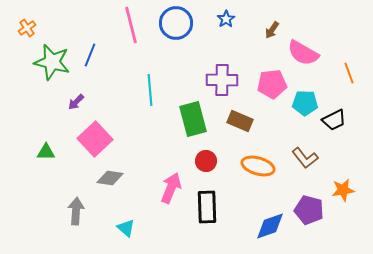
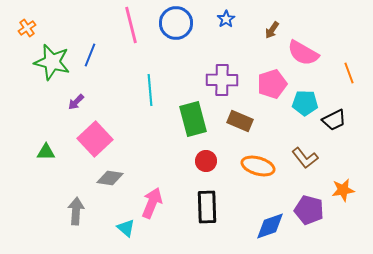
pink pentagon: rotated 12 degrees counterclockwise
pink arrow: moved 19 px left, 15 px down
